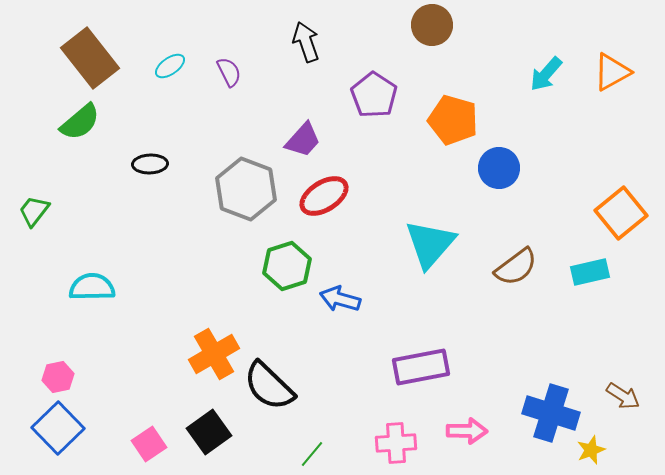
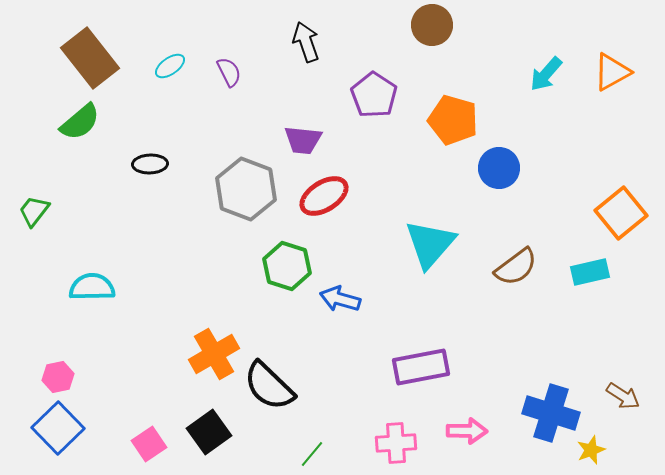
purple trapezoid: rotated 54 degrees clockwise
green hexagon: rotated 24 degrees counterclockwise
